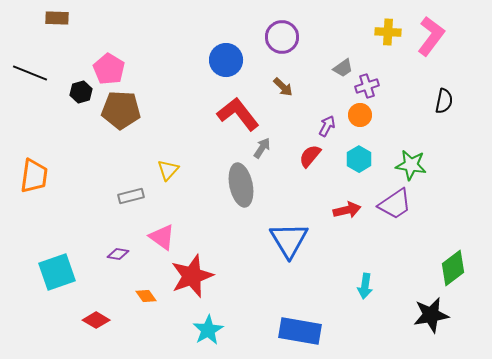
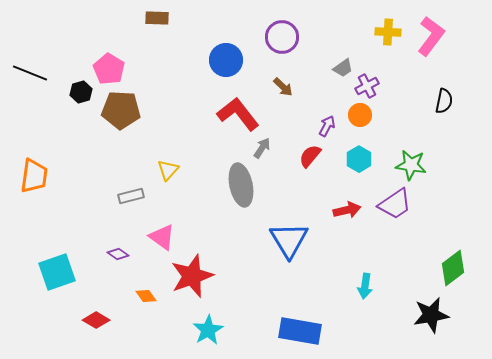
brown rectangle: moved 100 px right
purple cross: rotated 10 degrees counterclockwise
purple diamond: rotated 25 degrees clockwise
